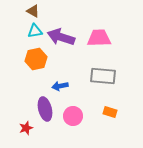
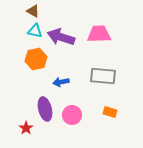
cyan triangle: rotated 21 degrees clockwise
pink trapezoid: moved 4 px up
blue arrow: moved 1 px right, 4 px up
pink circle: moved 1 px left, 1 px up
red star: rotated 16 degrees counterclockwise
